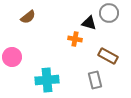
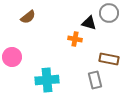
brown rectangle: moved 1 px right, 3 px down; rotated 18 degrees counterclockwise
